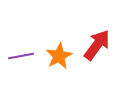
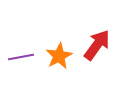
purple line: moved 1 px down
